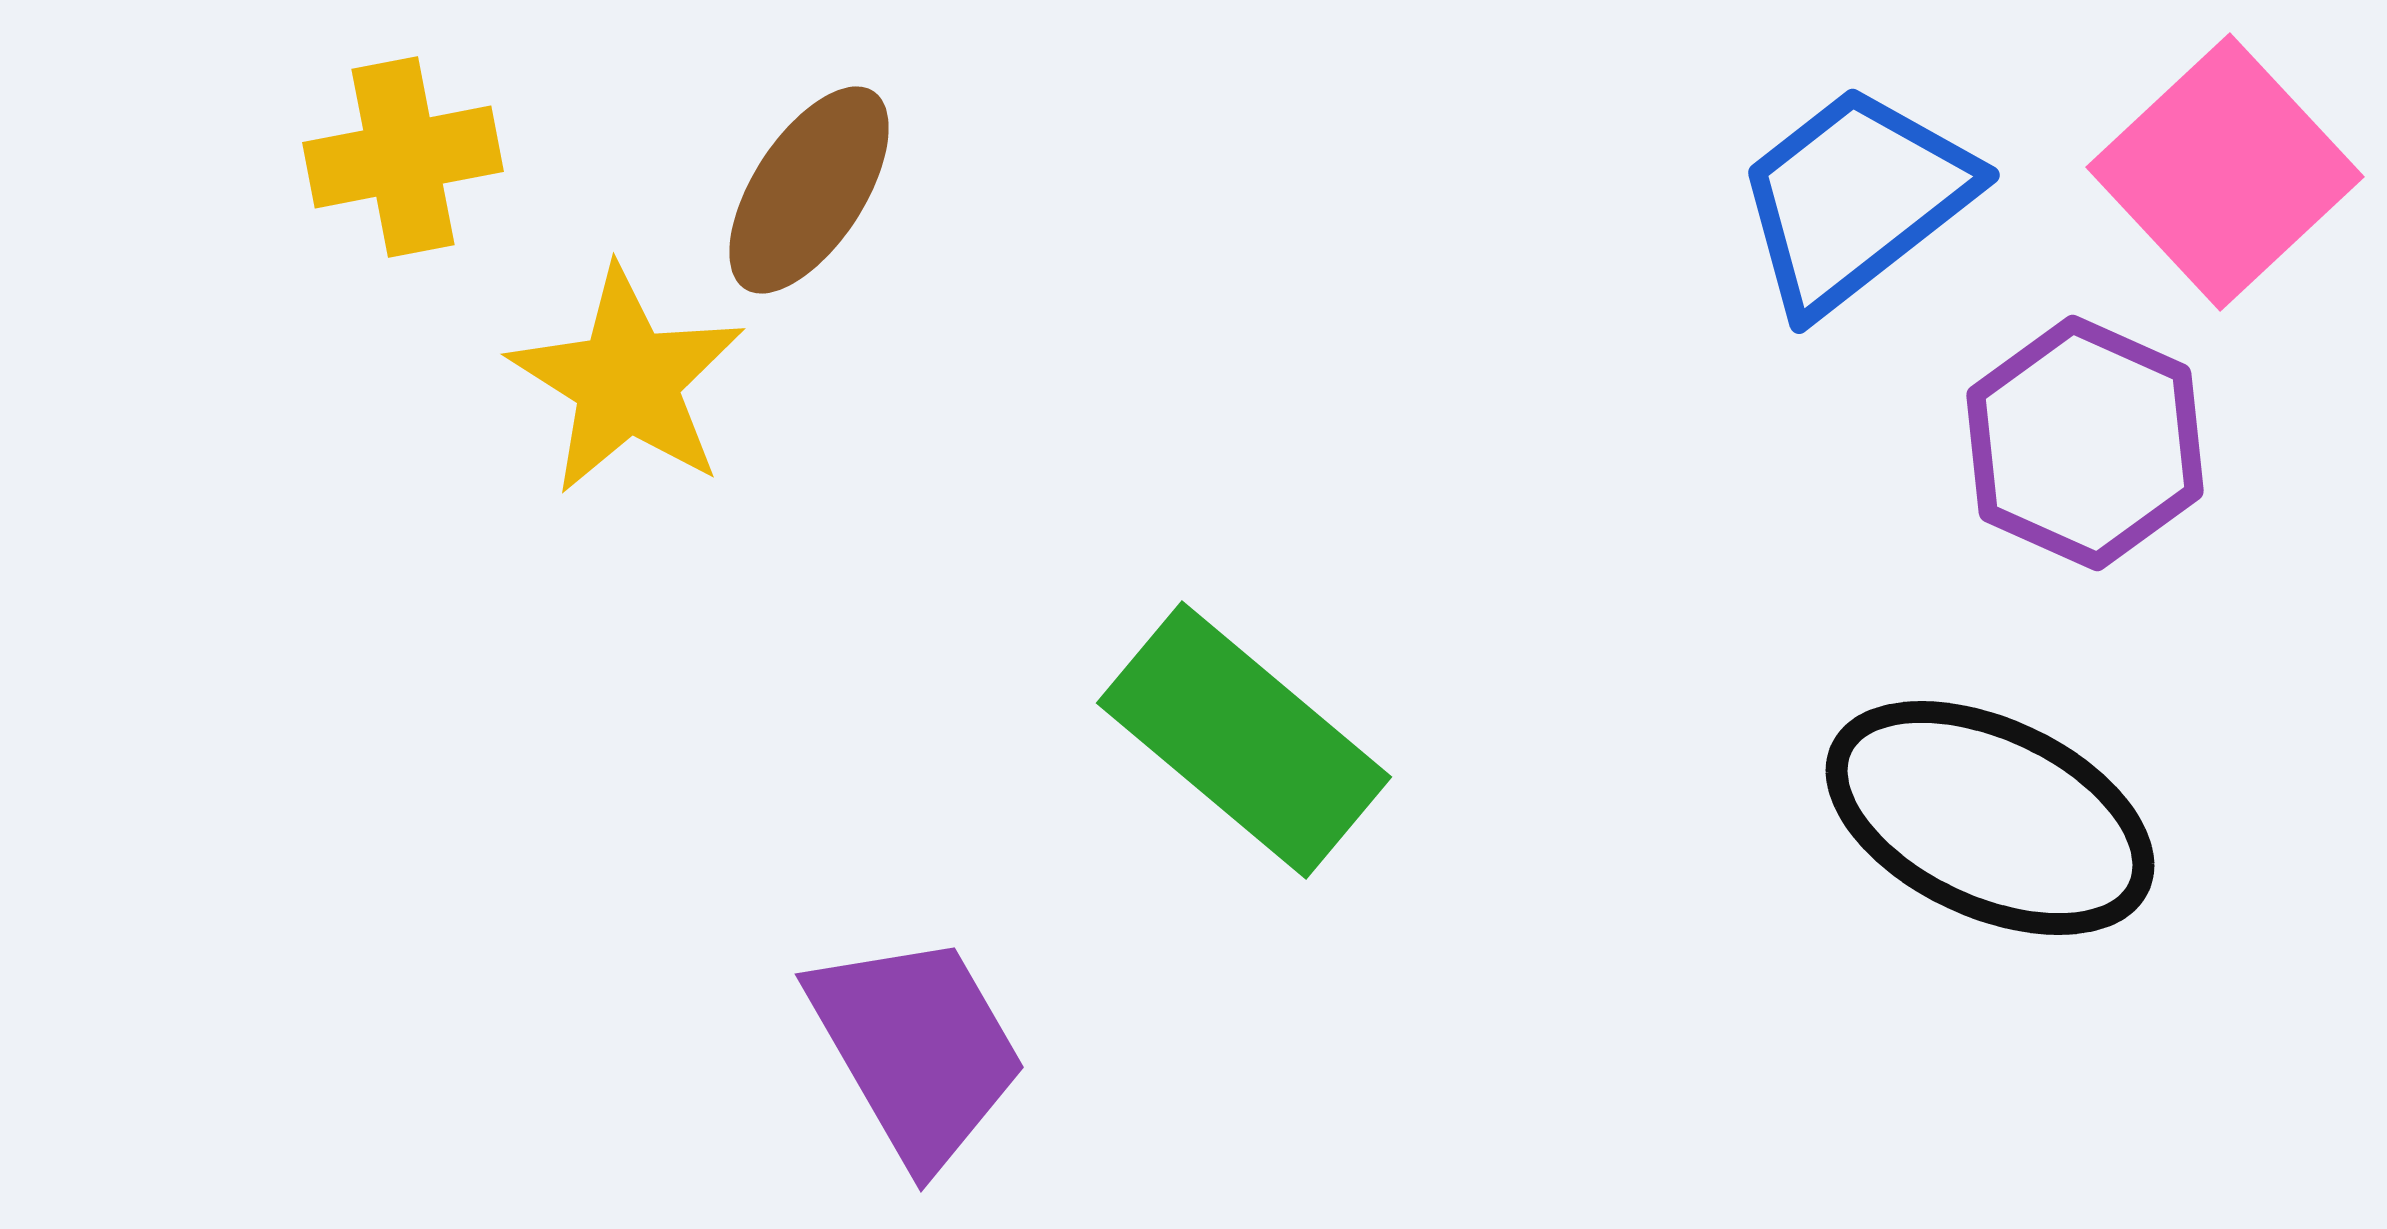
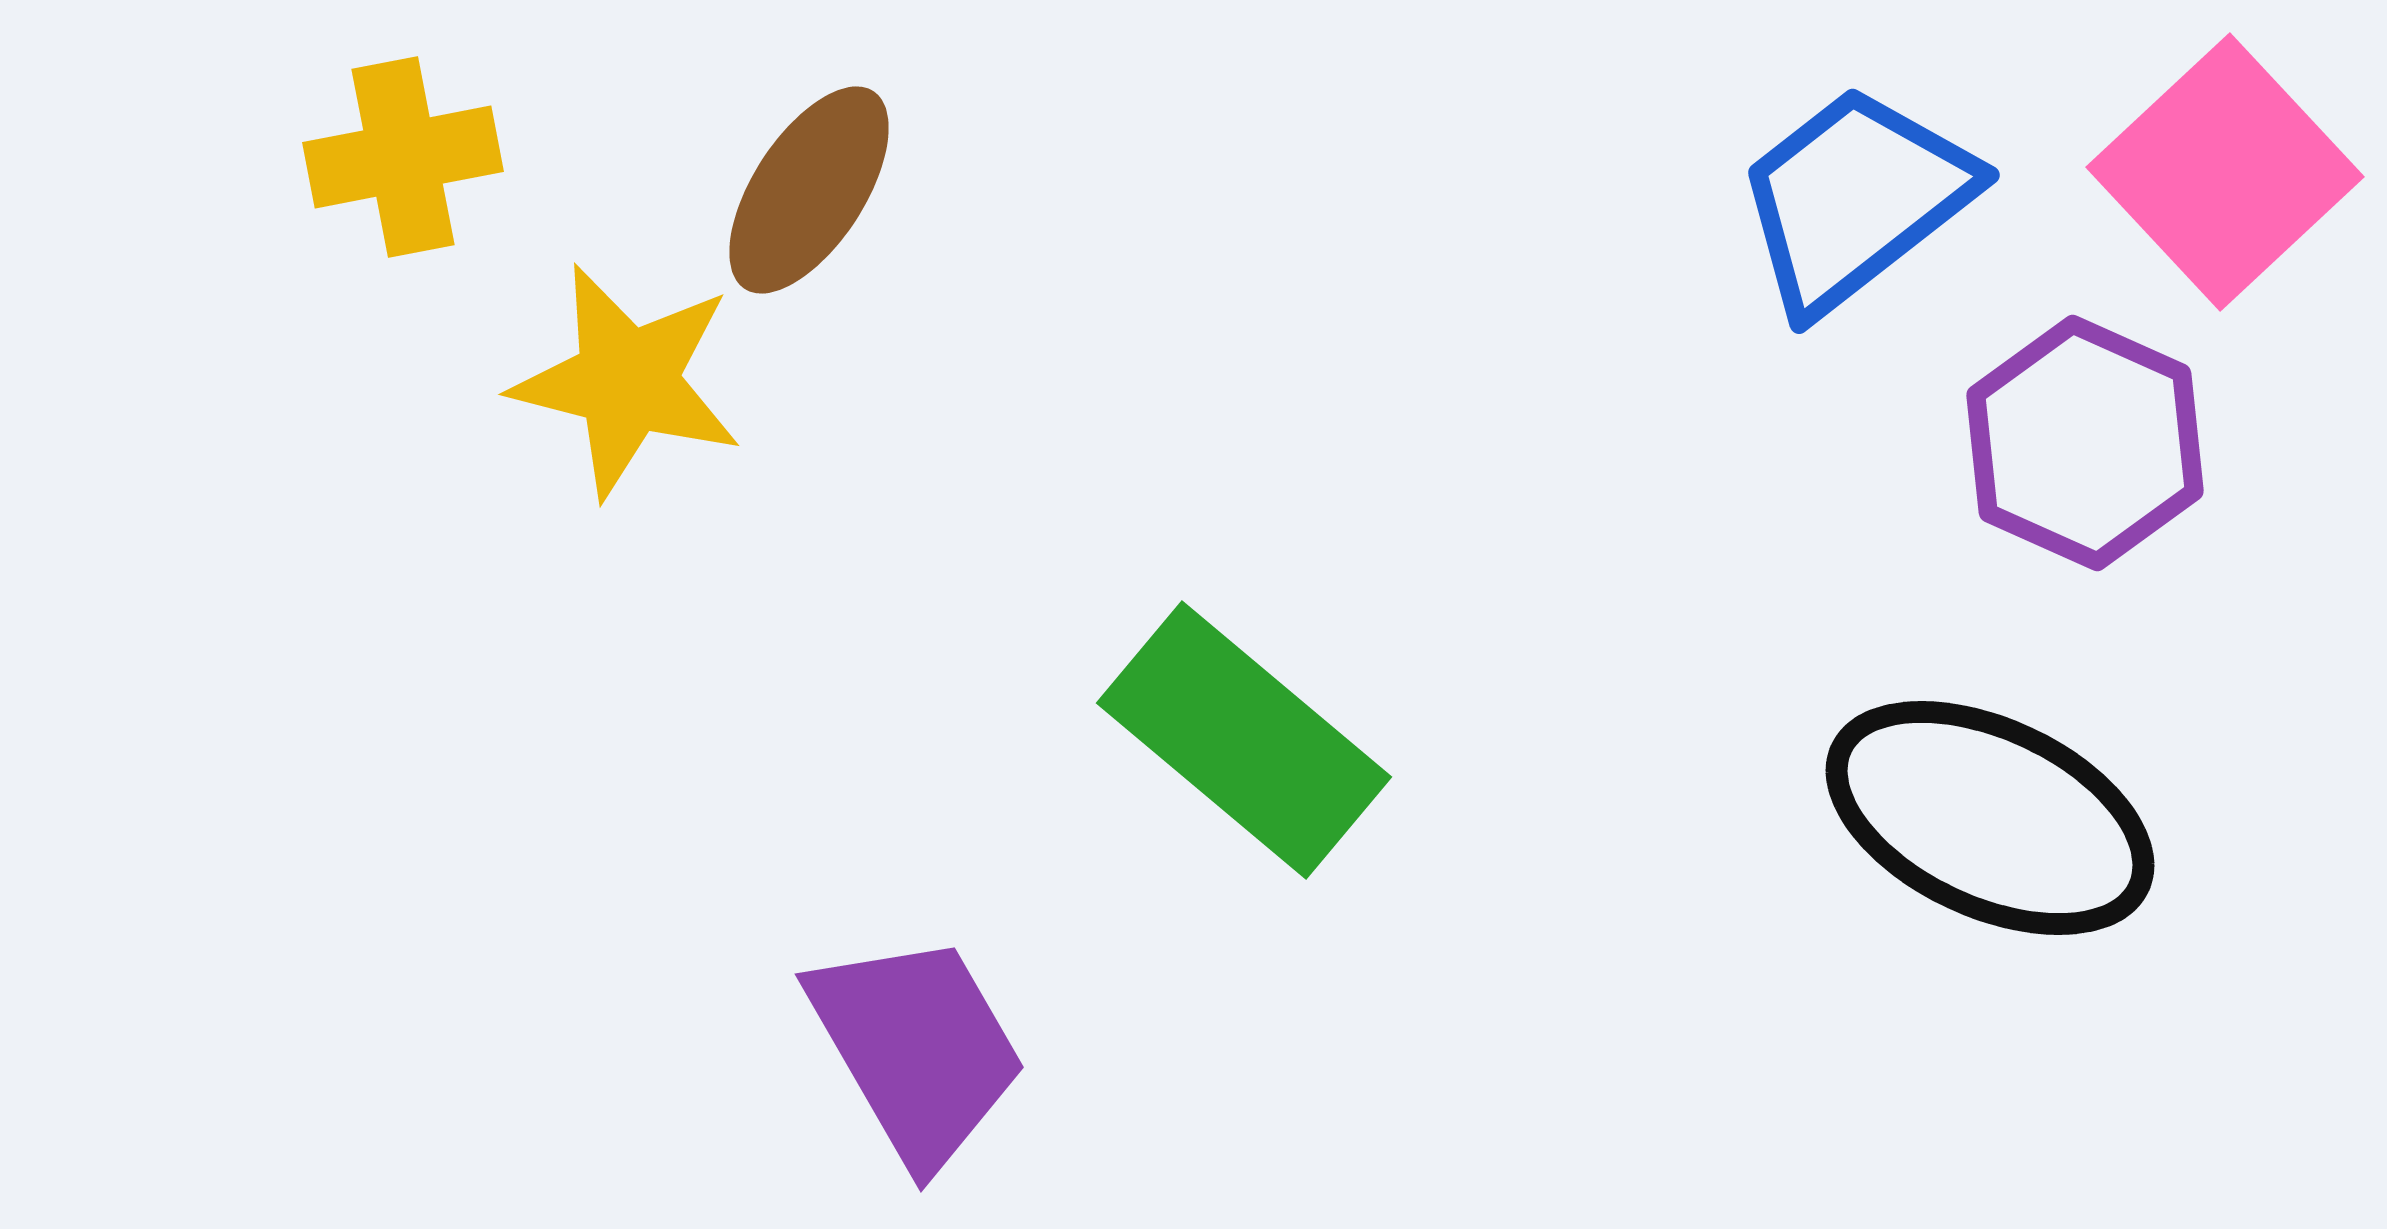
yellow star: rotated 18 degrees counterclockwise
